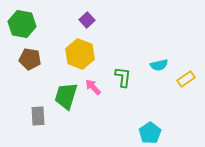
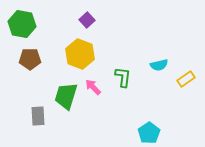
brown pentagon: rotated 10 degrees counterclockwise
cyan pentagon: moved 1 px left
